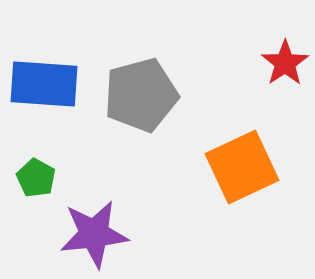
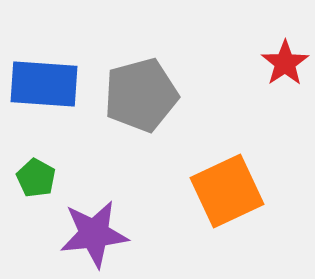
orange square: moved 15 px left, 24 px down
